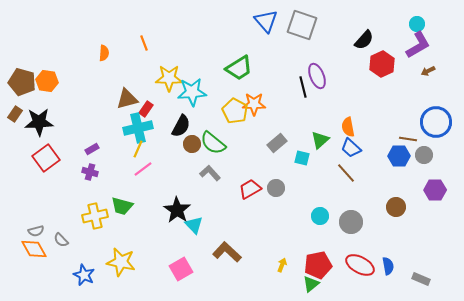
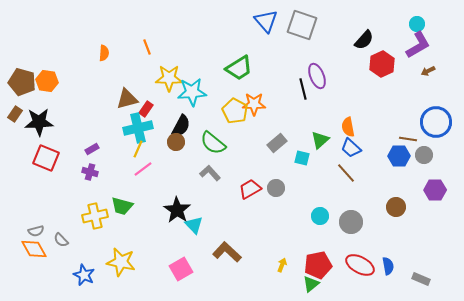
orange line at (144, 43): moved 3 px right, 4 px down
black line at (303, 87): moved 2 px down
brown circle at (192, 144): moved 16 px left, 2 px up
red square at (46, 158): rotated 32 degrees counterclockwise
